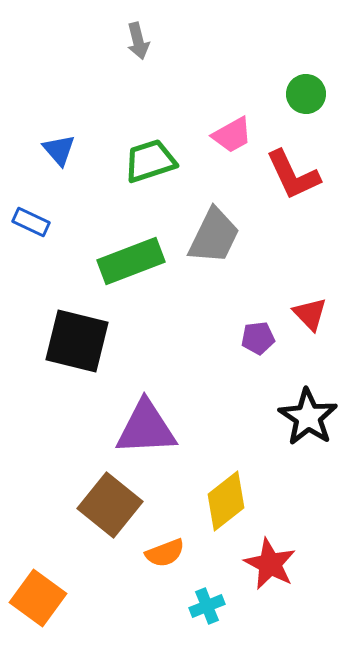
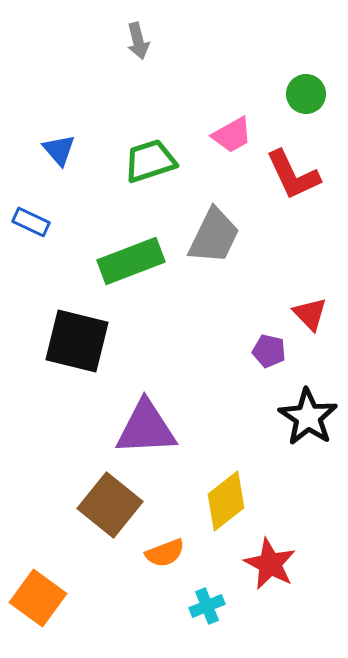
purple pentagon: moved 11 px right, 13 px down; rotated 20 degrees clockwise
